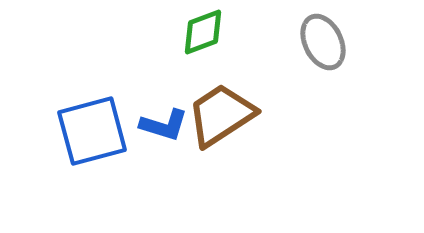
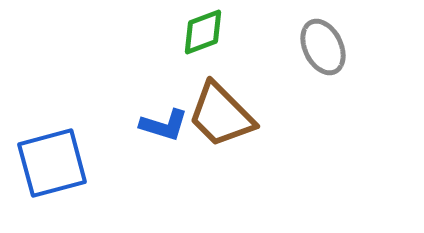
gray ellipse: moved 5 px down
brown trapezoid: rotated 102 degrees counterclockwise
blue square: moved 40 px left, 32 px down
